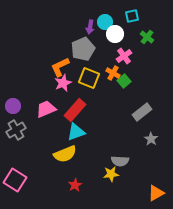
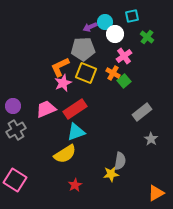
purple arrow: rotated 56 degrees clockwise
gray pentagon: rotated 20 degrees clockwise
yellow square: moved 3 px left, 5 px up
red rectangle: moved 1 px up; rotated 15 degrees clockwise
yellow semicircle: rotated 10 degrees counterclockwise
gray semicircle: rotated 84 degrees counterclockwise
